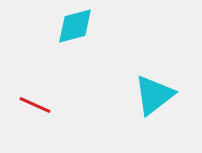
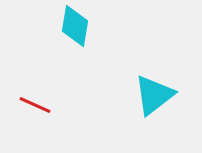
cyan diamond: rotated 66 degrees counterclockwise
